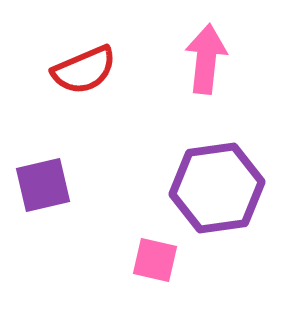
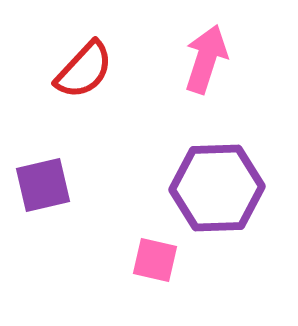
pink arrow: rotated 12 degrees clockwise
red semicircle: rotated 24 degrees counterclockwise
purple hexagon: rotated 6 degrees clockwise
